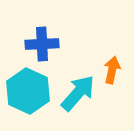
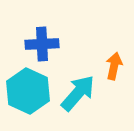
orange arrow: moved 2 px right, 4 px up
